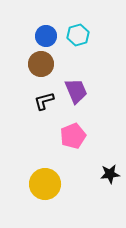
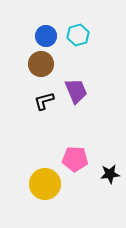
pink pentagon: moved 2 px right, 23 px down; rotated 25 degrees clockwise
